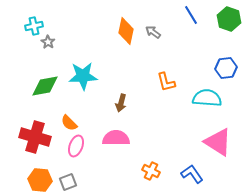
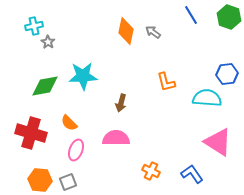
green hexagon: moved 2 px up
blue hexagon: moved 1 px right, 6 px down
red cross: moved 4 px left, 4 px up
pink ellipse: moved 4 px down
